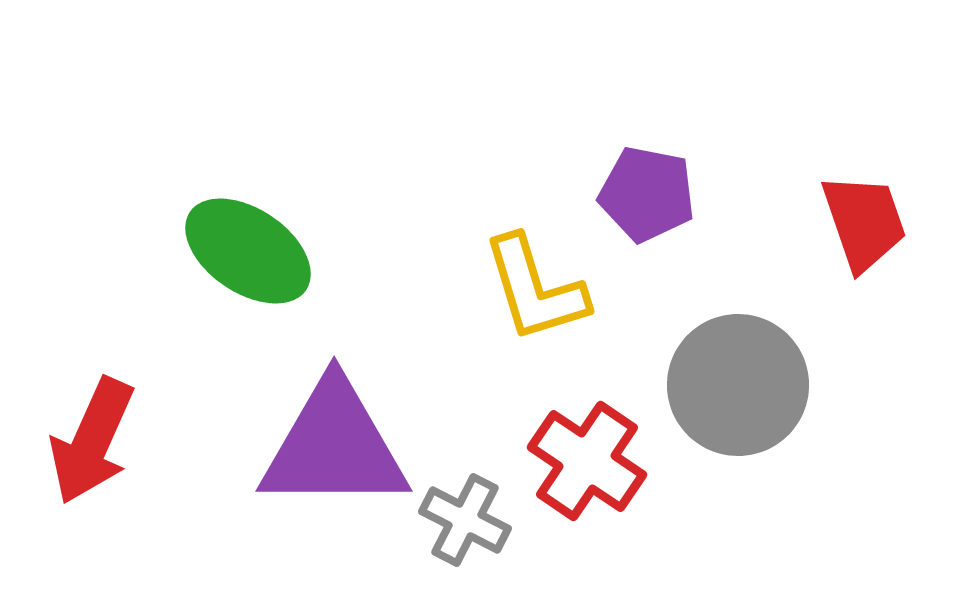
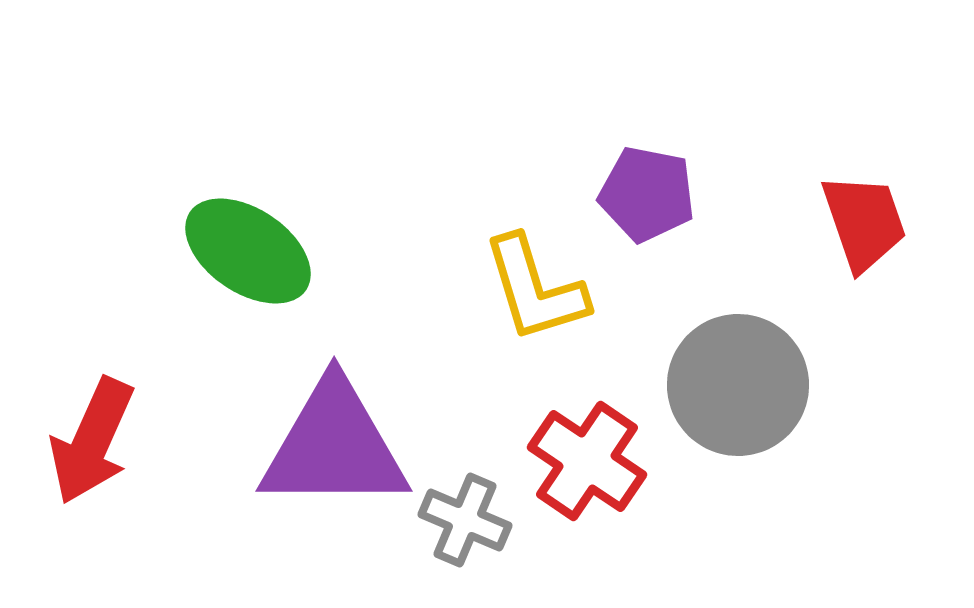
gray cross: rotated 4 degrees counterclockwise
